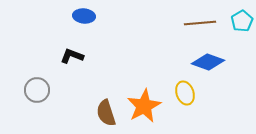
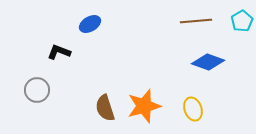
blue ellipse: moved 6 px right, 8 px down; rotated 35 degrees counterclockwise
brown line: moved 4 px left, 2 px up
black L-shape: moved 13 px left, 4 px up
yellow ellipse: moved 8 px right, 16 px down
orange star: rotated 12 degrees clockwise
brown semicircle: moved 1 px left, 5 px up
